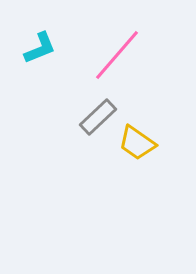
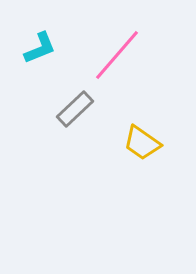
gray rectangle: moved 23 px left, 8 px up
yellow trapezoid: moved 5 px right
